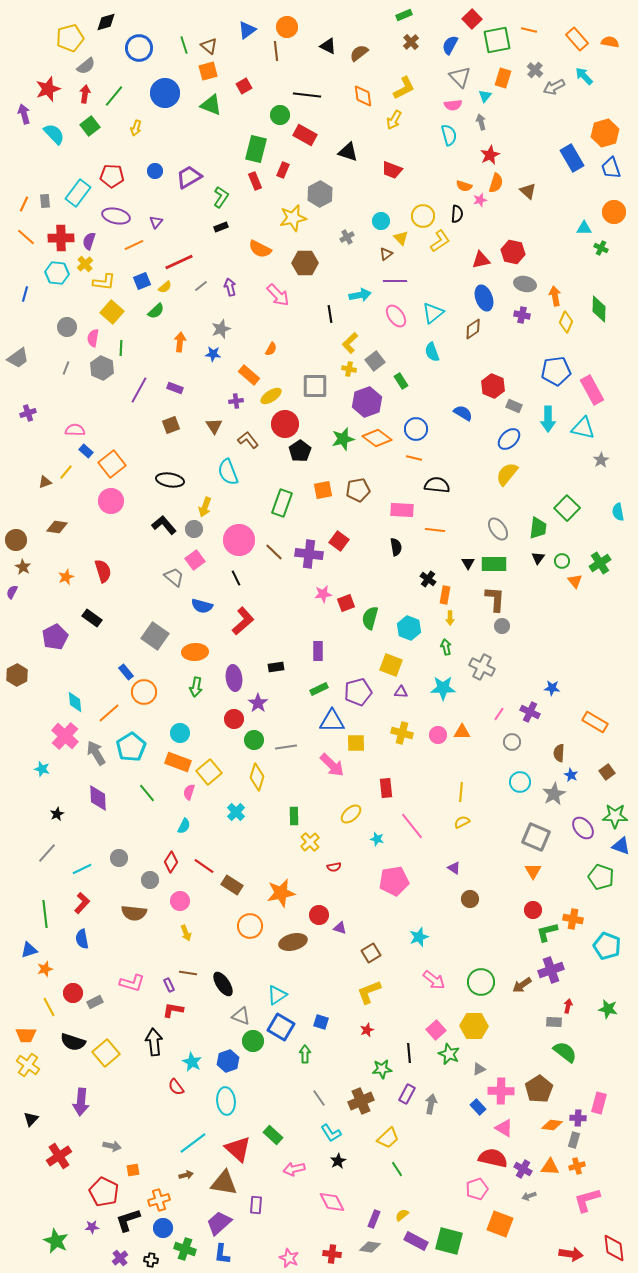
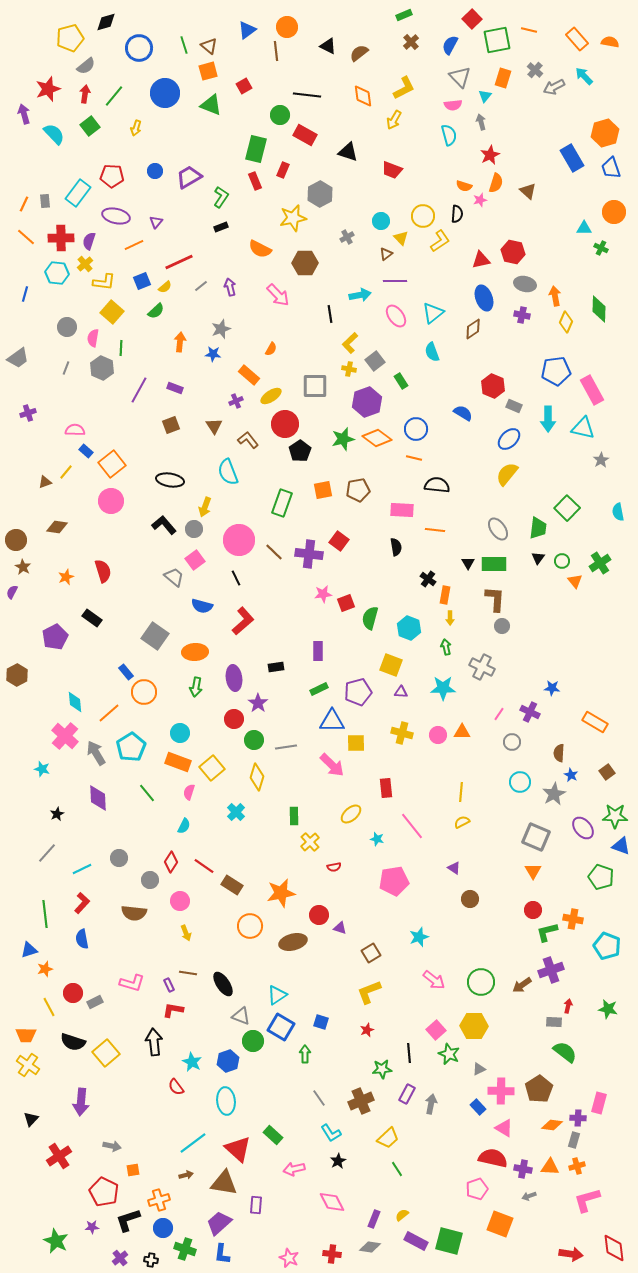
purple cross at (236, 401): rotated 16 degrees counterclockwise
yellow square at (209, 772): moved 3 px right, 4 px up
purple cross at (523, 1169): rotated 18 degrees counterclockwise
